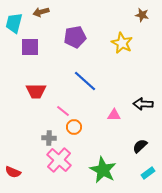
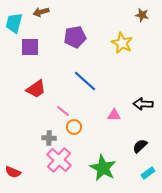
red trapezoid: moved 2 px up; rotated 35 degrees counterclockwise
green star: moved 2 px up
